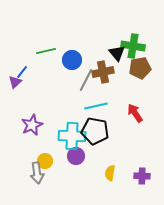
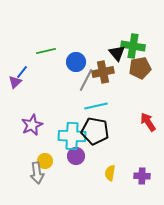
blue circle: moved 4 px right, 2 px down
red arrow: moved 13 px right, 9 px down
